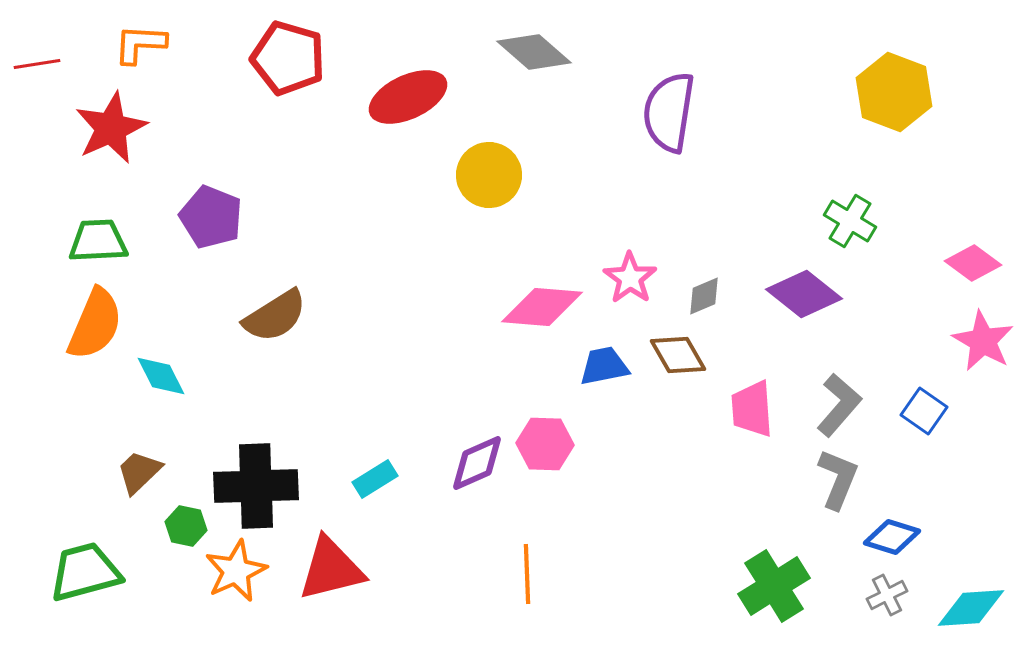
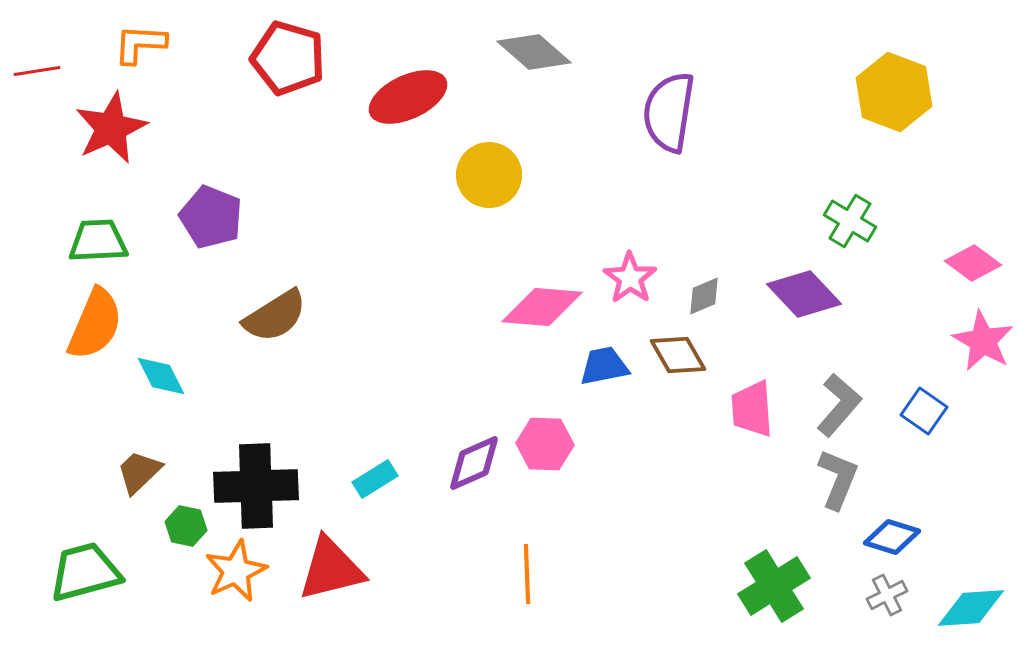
red line at (37, 64): moved 7 px down
purple diamond at (804, 294): rotated 8 degrees clockwise
purple diamond at (477, 463): moved 3 px left
